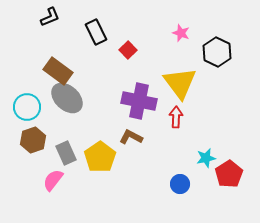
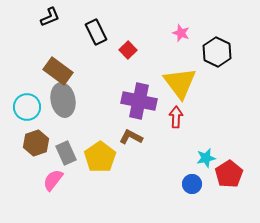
gray ellipse: moved 4 px left, 2 px down; rotated 36 degrees clockwise
brown hexagon: moved 3 px right, 3 px down
blue circle: moved 12 px right
